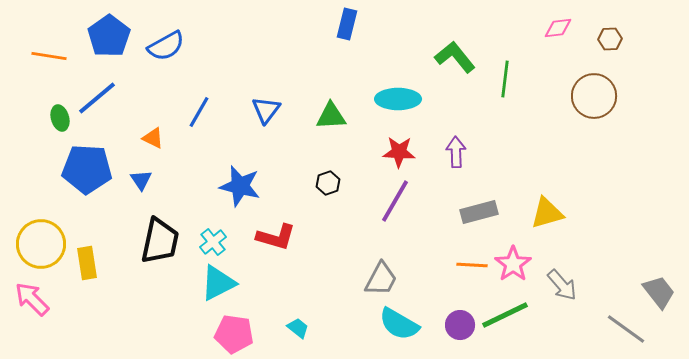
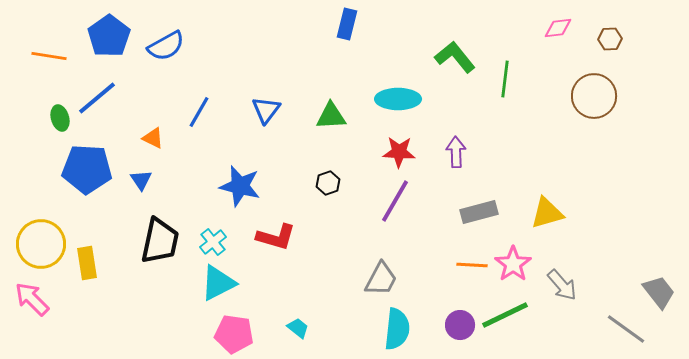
cyan semicircle at (399, 324): moved 2 px left, 5 px down; rotated 114 degrees counterclockwise
